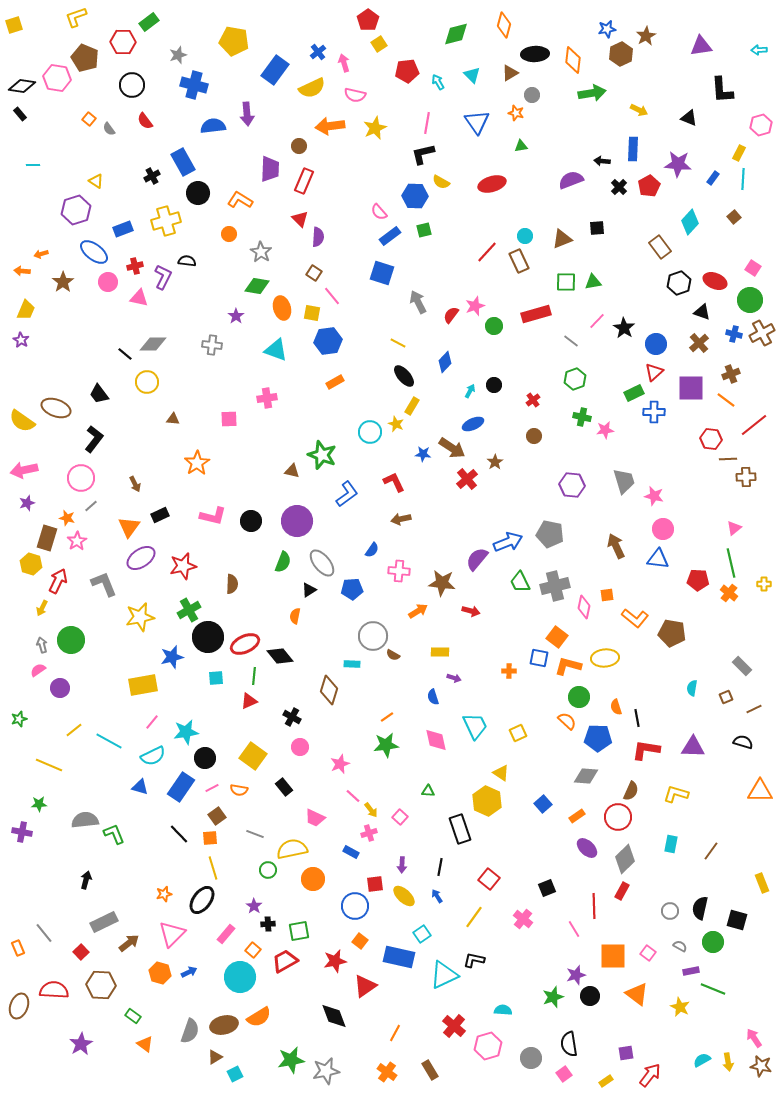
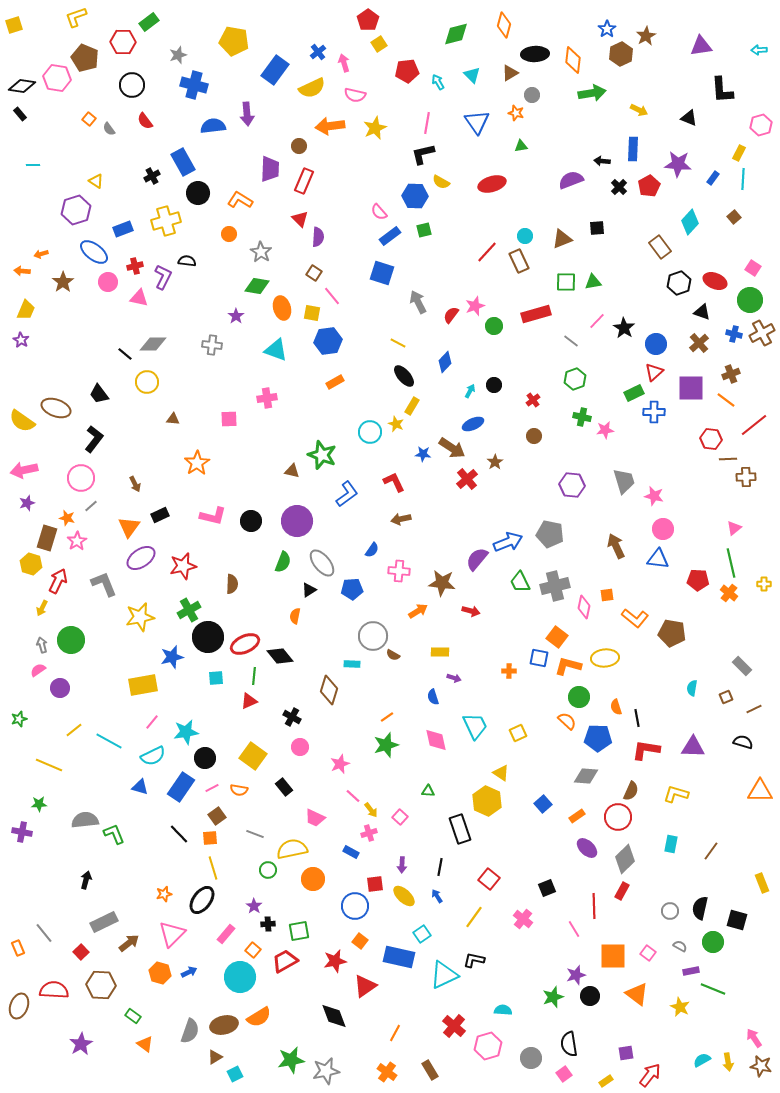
blue star at (607, 29): rotated 24 degrees counterclockwise
green star at (386, 745): rotated 10 degrees counterclockwise
